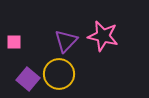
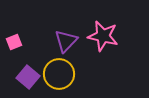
pink square: rotated 21 degrees counterclockwise
purple square: moved 2 px up
